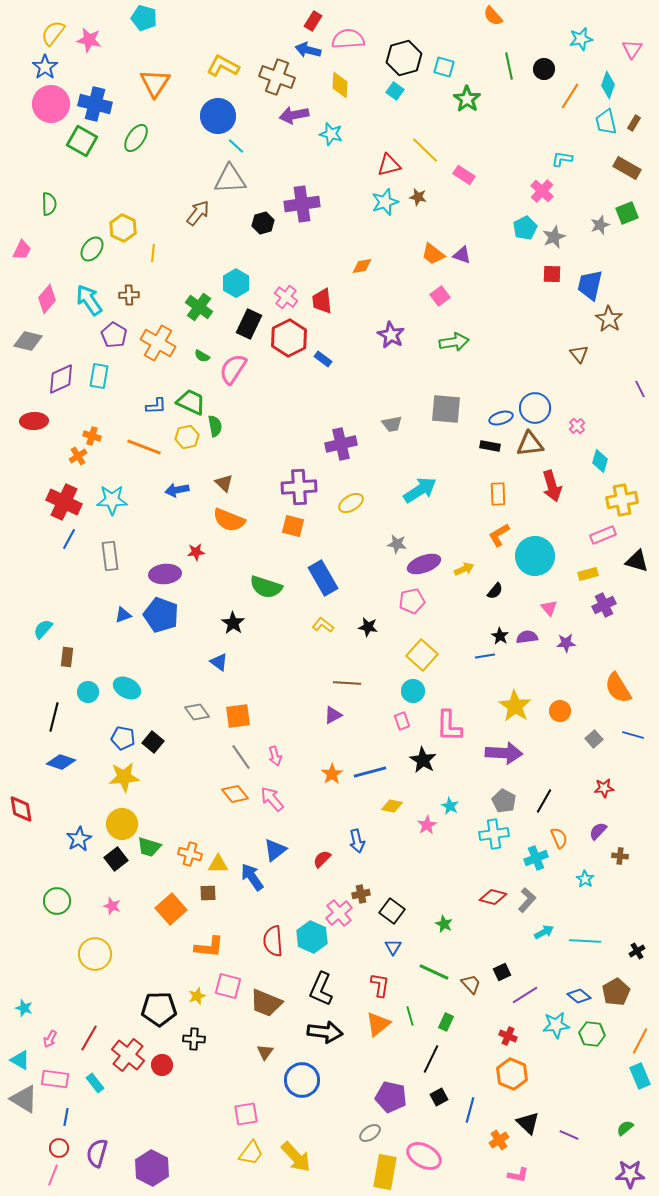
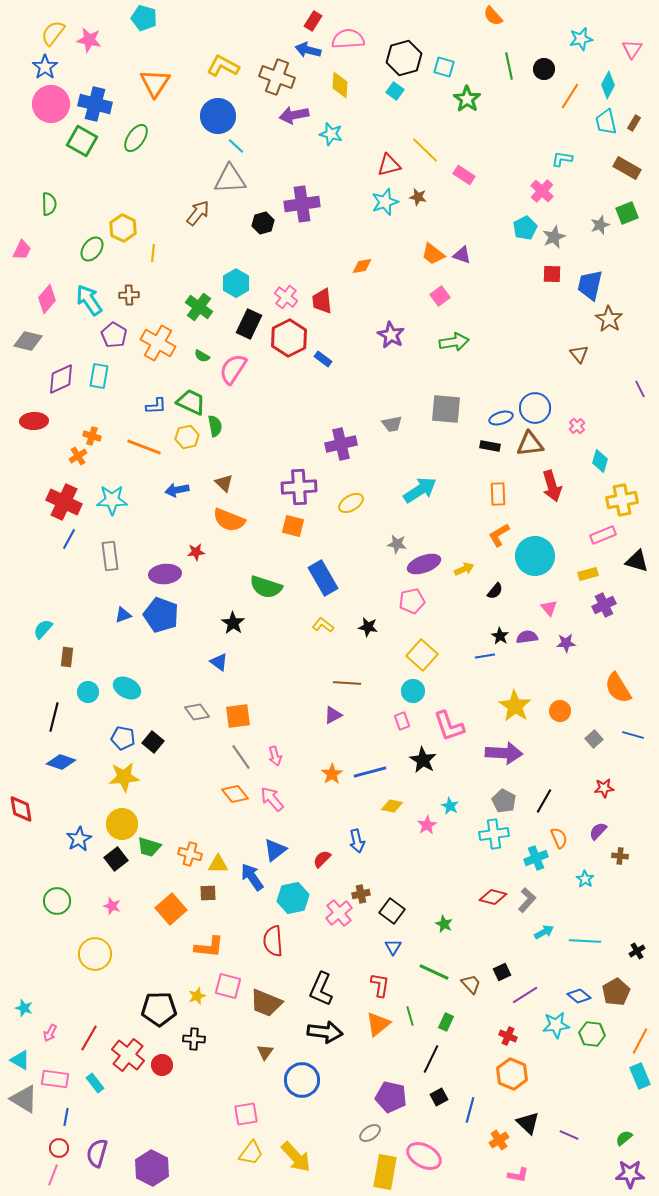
cyan diamond at (608, 85): rotated 8 degrees clockwise
pink L-shape at (449, 726): rotated 20 degrees counterclockwise
cyan hexagon at (312, 937): moved 19 px left, 39 px up; rotated 24 degrees clockwise
pink arrow at (50, 1039): moved 6 px up
green semicircle at (625, 1128): moved 1 px left, 10 px down
